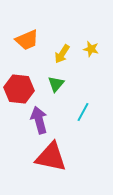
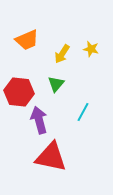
red hexagon: moved 3 px down
